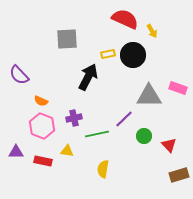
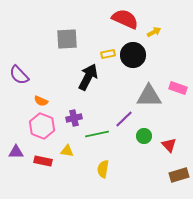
yellow arrow: moved 2 px right, 1 px down; rotated 88 degrees counterclockwise
